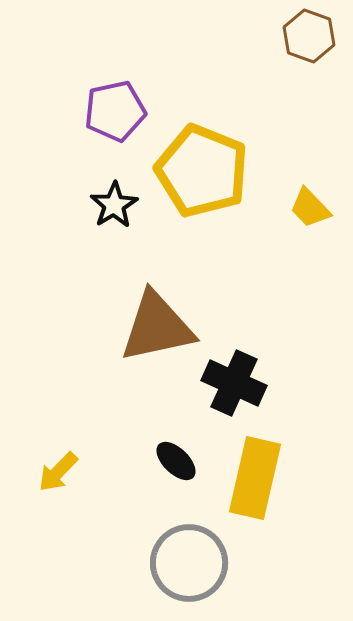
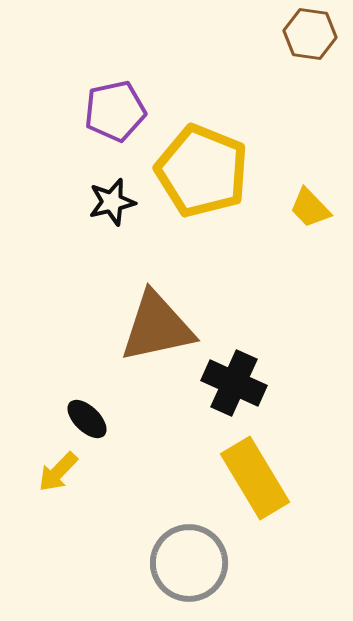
brown hexagon: moved 1 px right, 2 px up; rotated 12 degrees counterclockwise
black star: moved 2 px left, 3 px up; rotated 18 degrees clockwise
black ellipse: moved 89 px left, 42 px up
yellow rectangle: rotated 44 degrees counterclockwise
